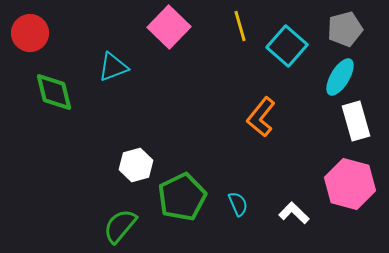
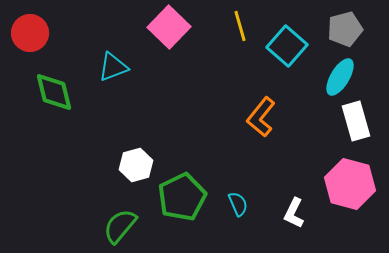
white L-shape: rotated 108 degrees counterclockwise
